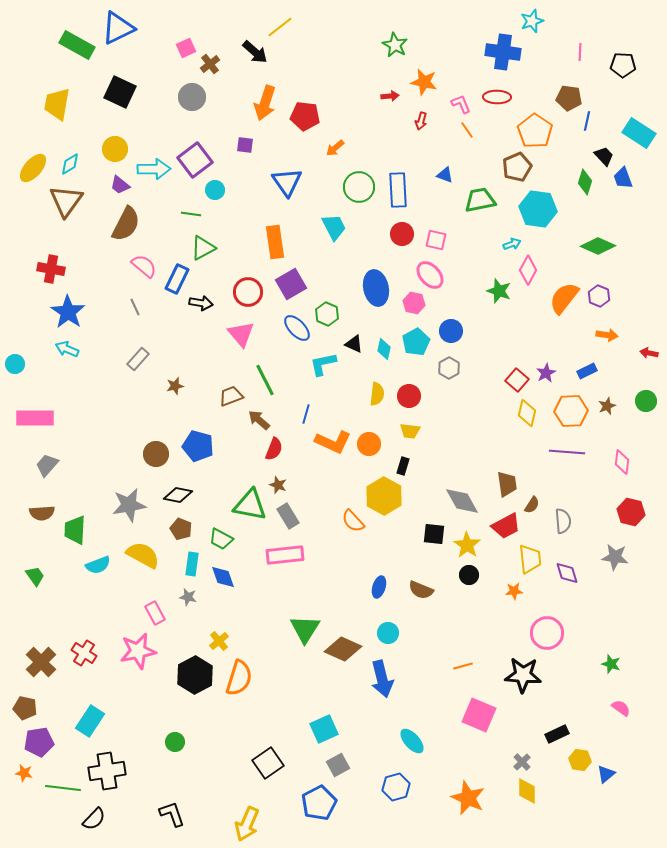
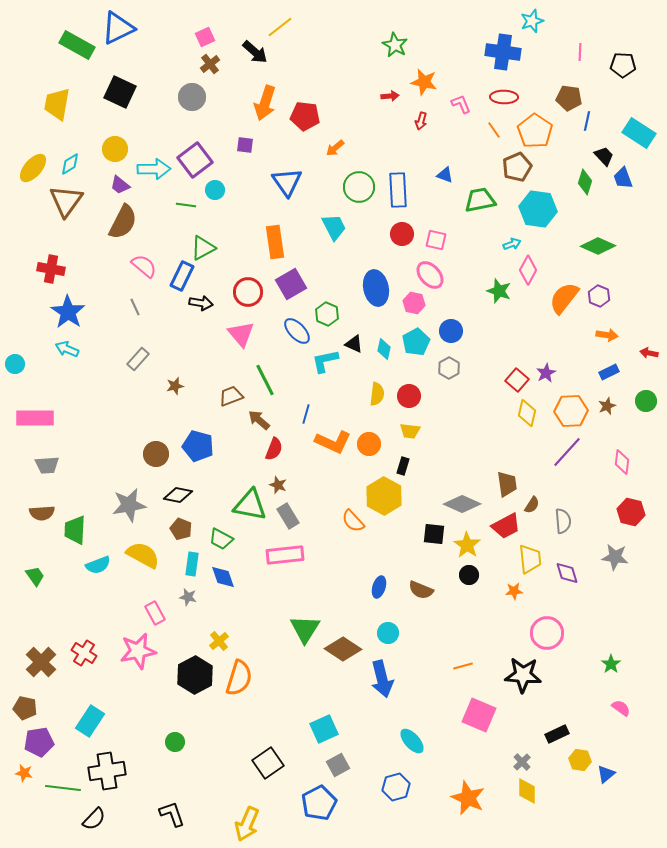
pink square at (186, 48): moved 19 px right, 11 px up
red ellipse at (497, 97): moved 7 px right
orange line at (467, 130): moved 27 px right
green line at (191, 214): moved 5 px left, 9 px up
brown semicircle at (126, 224): moved 3 px left, 2 px up
blue rectangle at (177, 279): moved 5 px right, 3 px up
blue ellipse at (297, 328): moved 3 px down
cyan L-shape at (323, 364): moved 2 px right, 3 px up
blue rectangle at (587, 371): moved 22 px right, 1 px down
purple line at (567, 452): rotated 52 degrees counterclockwise
gray trapezoid at (47, 465): rotated 135 degrees counterclockwise
gray diamond at (462, 501): moved 3 px down; rotated 36 degrees counterclockwise
brown diamond at (343, 649): rotated 9 degrees clockwise
green star at (611, 664): rotated 18 degrees clockwise
